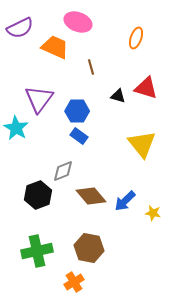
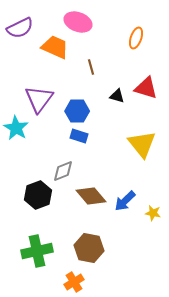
black triangle: moved 1 px left
blue rectangle: rotated 18 degrees counterclockwise
